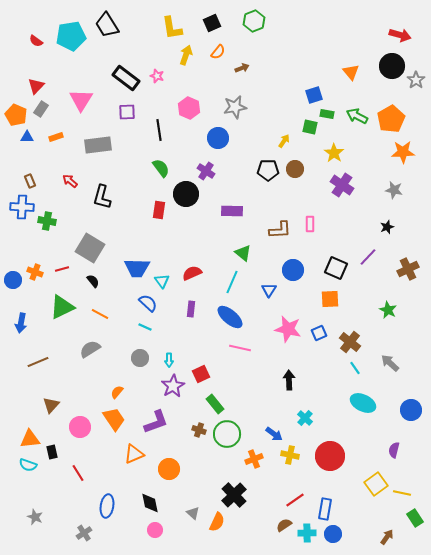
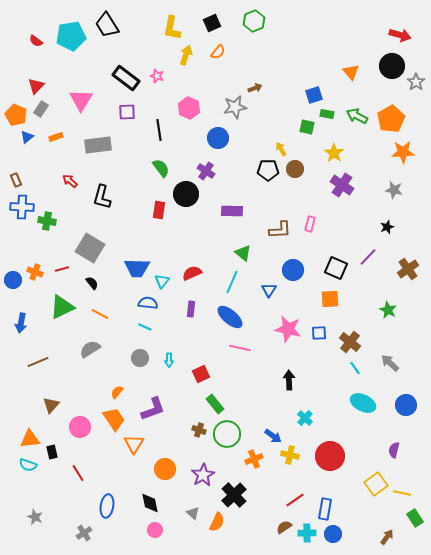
yellow L-shape at (172, 28): rotated 20 degrees clockwise
brown arrow at (242, 68): moved 13 px right, 20 px down
gray star at (416, 80): moved 2 px down
green square at (310, 127): moved 3 px left
blue triangle at (27, 137): rotated 40 degrees counterclockwise
yellow arrow at (284, 141): moved 3 px left, 8 px down; rotated 64 degrees counterclockwise
brown rectangle at (30, 181): moved 14 px left, 1 px up
pink rectangle at (310, 224): rotated 14 degrees clockwise
brown cross at (408, 269): rotated 10 degrees counterclockwise
black semicircle at (93, 281): moved 1 px left, 2 px down
cyan triangle at (162, 281): rotated 14 degrees clockwise
blue semicircle at (148, 303): rotated 36 degrees counterclockwise
blue square at (319, 333): rotated 21 degrees clockwise
purple star at (173, 386): moved 30 px right, 89 px down
blue circle at (411, 410): moved 5 px left, 5 px up
purple L-shape at (156, 422): moved 3 px left, 13 px up
blue arrow at (274, 434): moved 1 px left, 2 px down
orange triangle at (134, 454): moved 10 px up; rotated 35 degrees counterclockwise
orange circle at (169, 469): moved 4 px left
brown semicircle at (284, 525): moved 2 px down
